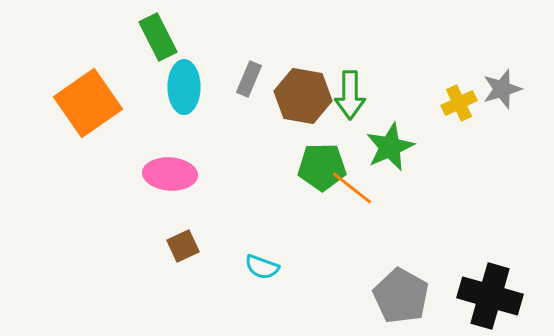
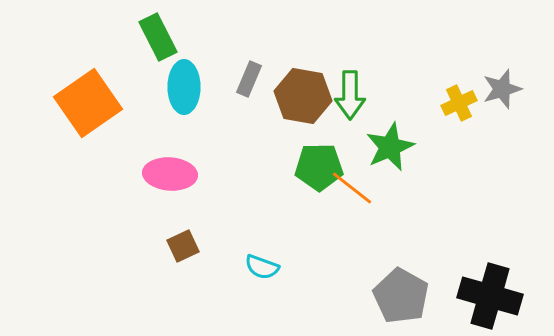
green pentagon: moved 3 px left
